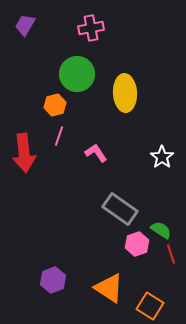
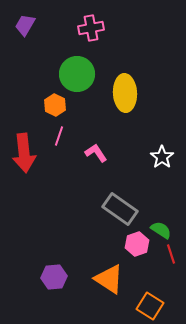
orange hexagon: rotated 20 degrees counterclockwise
purple hexagon: moved 1 px right, 3 px up; rotated 15 degrees clockwise
orange triangle: moved 9 px up
